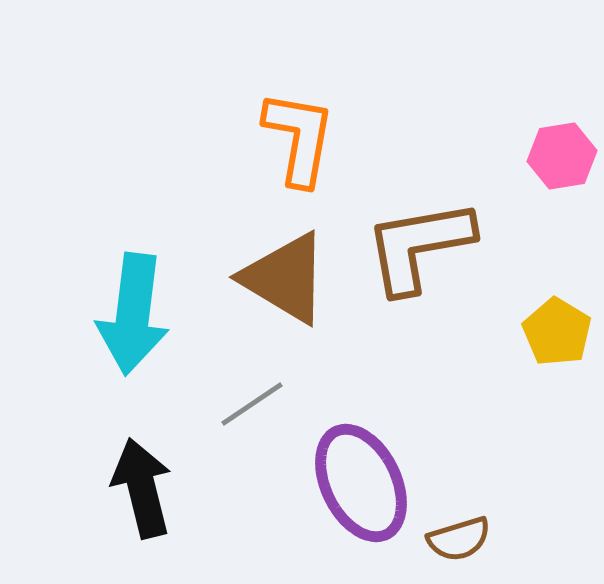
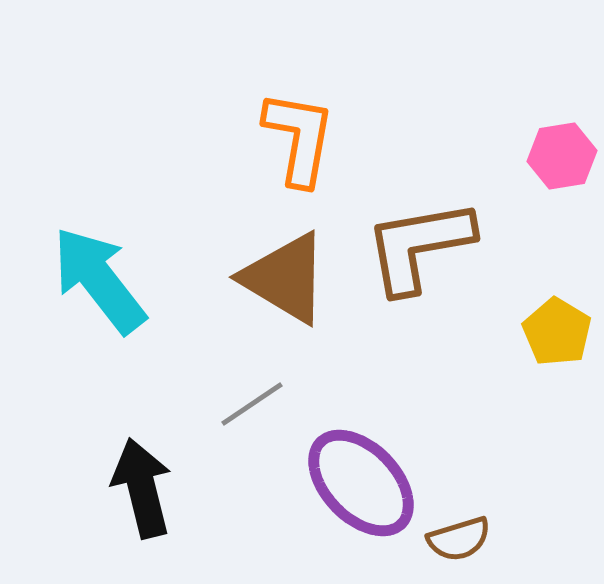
cyan arrow: moved 34 px left, 34 px up; rotated 135 degrees clockwise
purple ellipse: rotated 18 degrees counterclockwise
